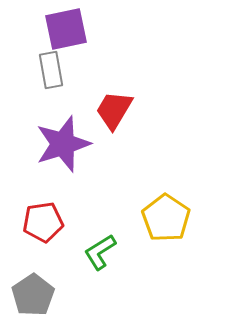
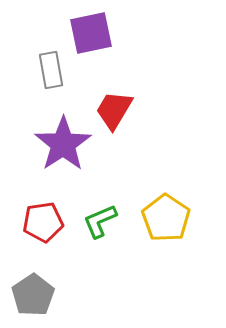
purple square: moved 25 px right, 4 px down
purple star: rotated 16 degrees counterclockwise
green L-shape: moved 31 px up; rotated 9 degrees clockwise
